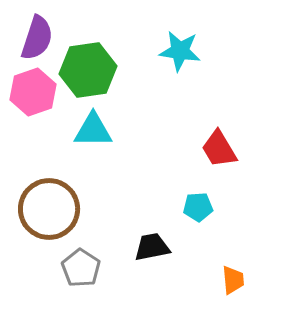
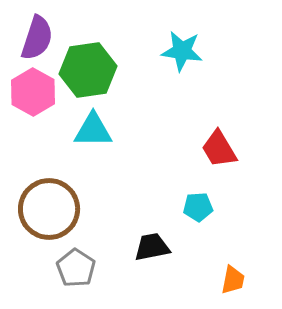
cyan star: moved 2 px right
pink hexagon: rotated 12 degrees counterclockwise
gray pentagon: moved 5 px left
orange trapezoid: rotated 16 degrees clockwise
